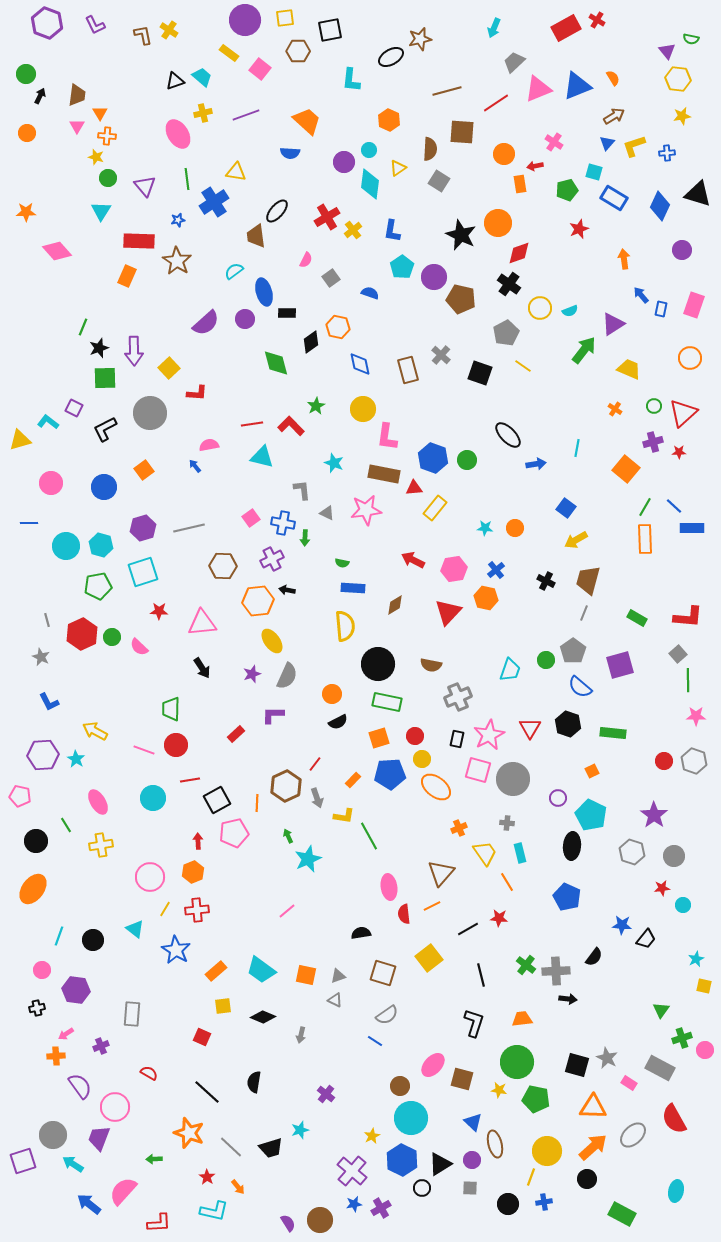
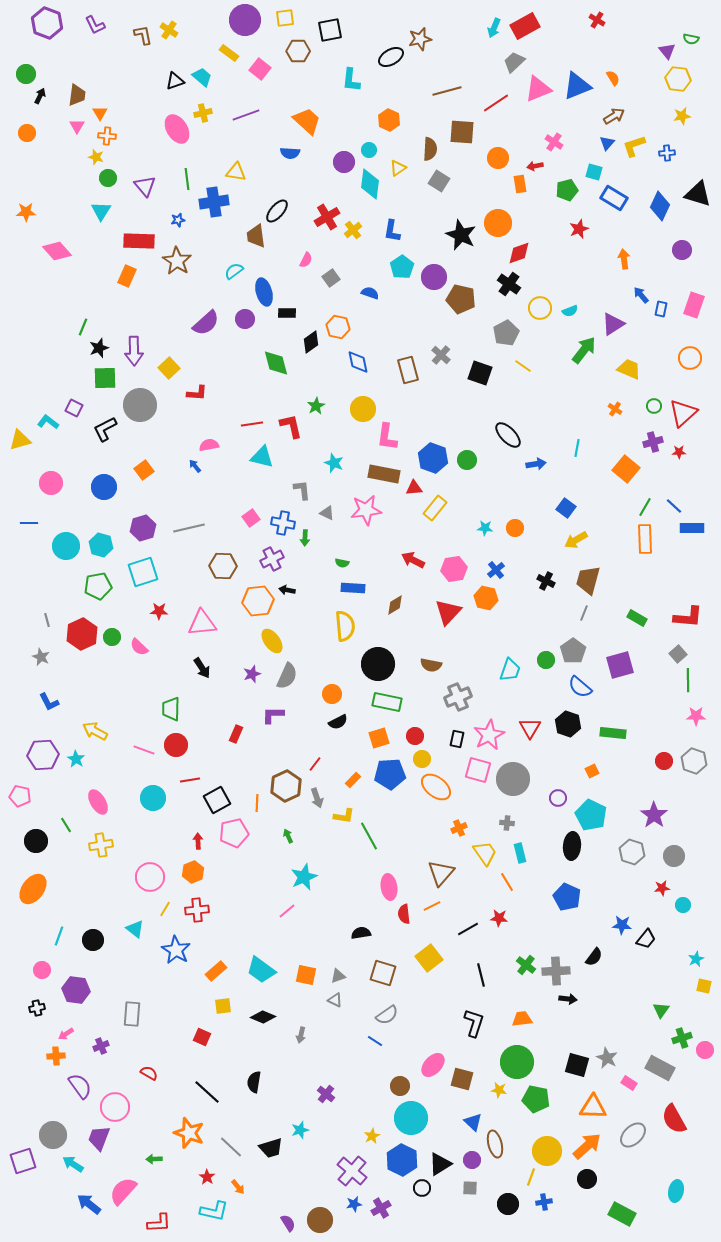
red rectangle at (566, 28): moved 41 px left, 2 px up
pink ellipse at (178, 134): moved 1 px left, 5 px up
orange circle at (504, 154): moved 6 px left, 4 px down
blue cross at (214, 202): rotated 24 degrees clockwise
blue diamond at (360, 364): moved 2 px left, 2 px up
gray circle at (150, 413): moved 10 px left, 8 px up
red L-shape at (291, 426): rotated 32 degrees clockwise
red rectangle at (236, 734): rotated 24 degrees counterclockwise
cyan star at (308, 859): moved 4 px left, 18 px down
orange arrow at (593, 1147): moved 6 px left, 1 px up
